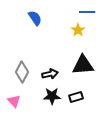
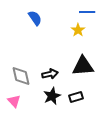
black triangle: moved 1 px down
gray diamond: moved 1 px left, 4 px down; rotated 40 degrees counterclockwise
black star: rotated 24 degrees counterclockwise
